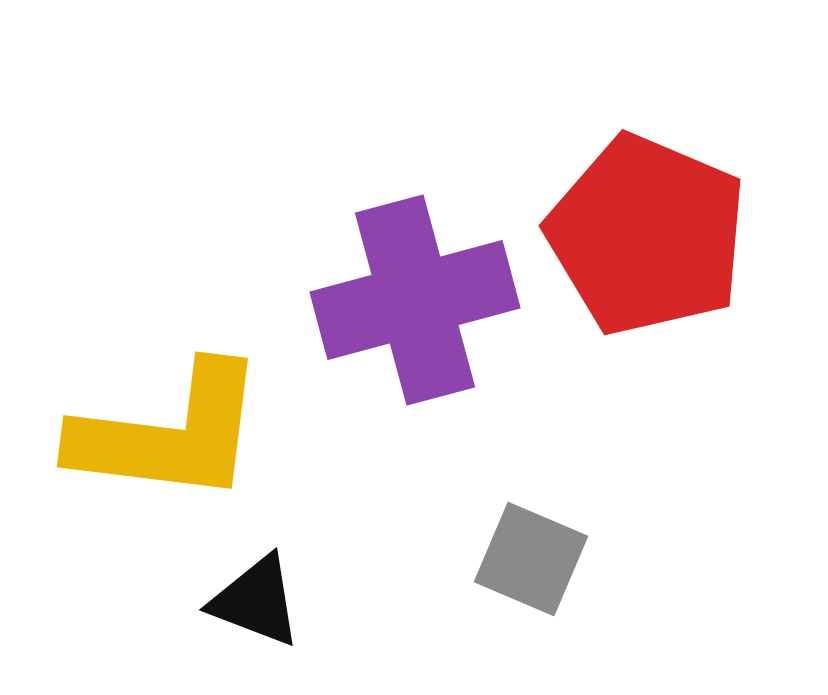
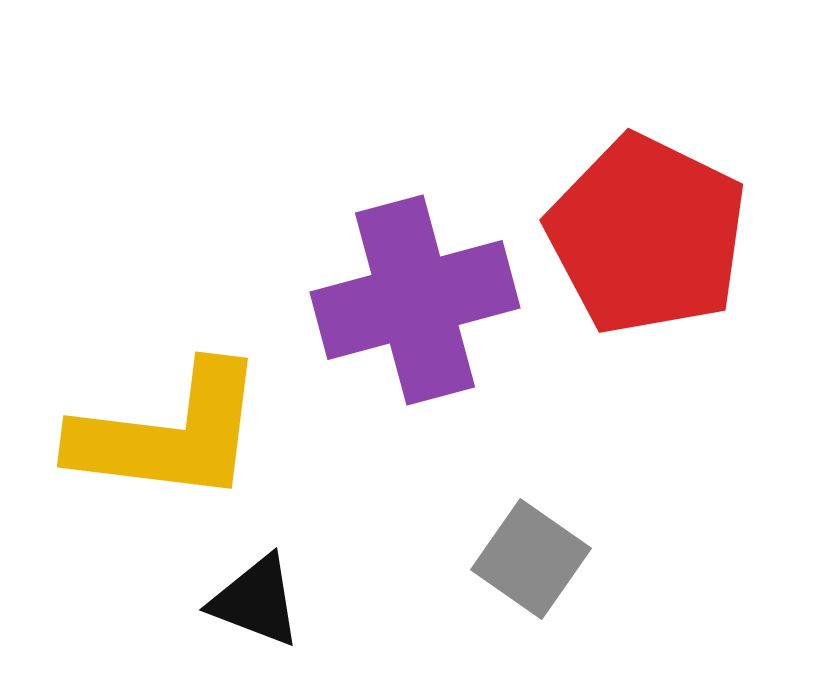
red pentagon: rotated 3 degrees clockwise
gray square: rotated 12 degrees clockwise
